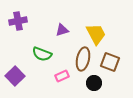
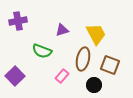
green semicircle: moved 3 px up
brown square: moved 3 px down
pink rectangle: rotated 24 degrees counterclockwise
black circle: moved 2 px down
